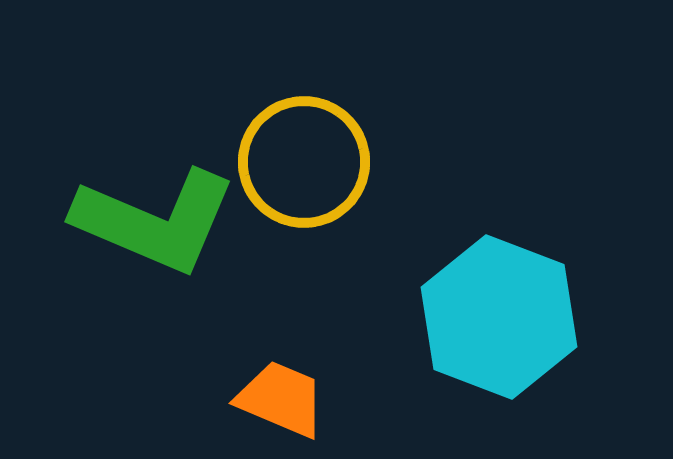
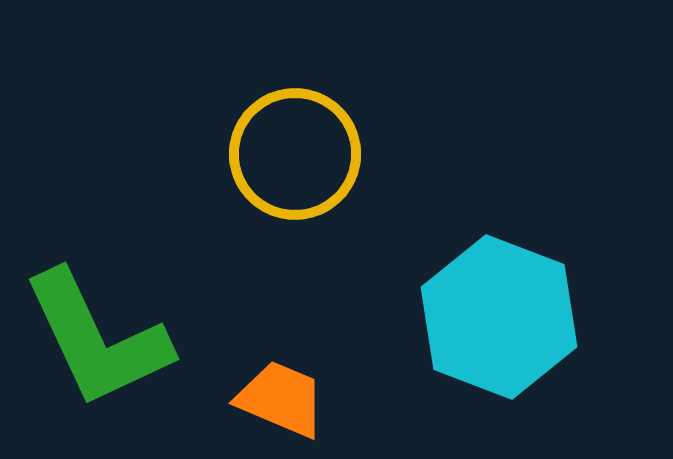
yellow circle: moved 9 px left, 8 px up
green L-shape: moved 58 px left, 118 px down; rotated 42 degrees clockwise
